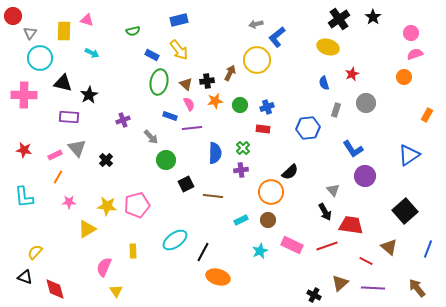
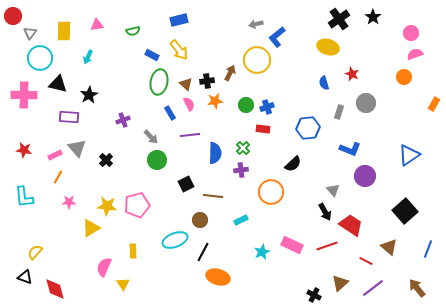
pink triangle at (87, 20): moved 10 px right, 5 px down; rotated 24 degrees counterclockwise
cyan arrow at (92, 53): moved 4 px left, 4 px down; rotated 88 degrees clockwise
red star at (352, 74): rotated 24 degrees counterclockwise
black triangle at (63, 83): moved 5 px left, 1 px down
green circle at (240, 105): moved 6 px right
gray rectangle at (336, 110): moved 3 px right, 2 px down
orange rectangle at (427, 115): moved 7 px right, 11 px up
blue rectangle at (170, 116): moved 3 px up; rotated 40 degrees clockwise
purple line at (192, 128): moved 2 px left, 7 px down
blue L-shape at (353, 149): moved 3 px left; rotated 35 degrees counterclockwise
green circle at (166, 160): moved 9 px left
black semicircle at (290, 172): moved 3 px right, 8 px up
brown circle at (268, 220): moved 68 px left
red trapezoid at (351, 225): rotated 25 degrees clockwise
yellow triangle at (87, 229): moved 4 px right, 1 px up
cyan ellipse at (175, 240): rotated 15 degrees clockwise
cyan star at (260, 251): moved 2 px right, 1 px down
purple line at (373, 288): rotated 40 degrees counterclockwise
yellow triangle at (116, 291): moved 7 px right, 7 px up
